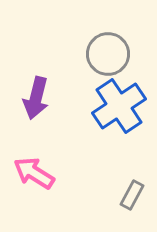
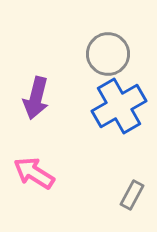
blue cross: rotated 4 degrees clockwise
